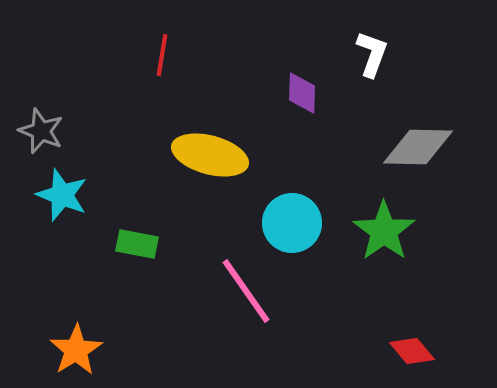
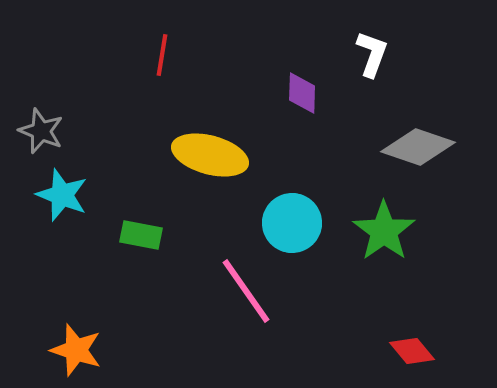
gray diamond: rotated 18 degrees clockwise
green rectangle: moved 4 px right, 9 px up
orange star: rotated 22 degrees counterclockwise
